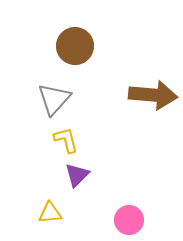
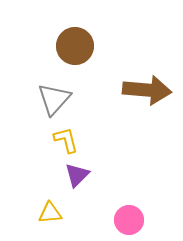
brown arrow: moved 6 px left, 5 px up
